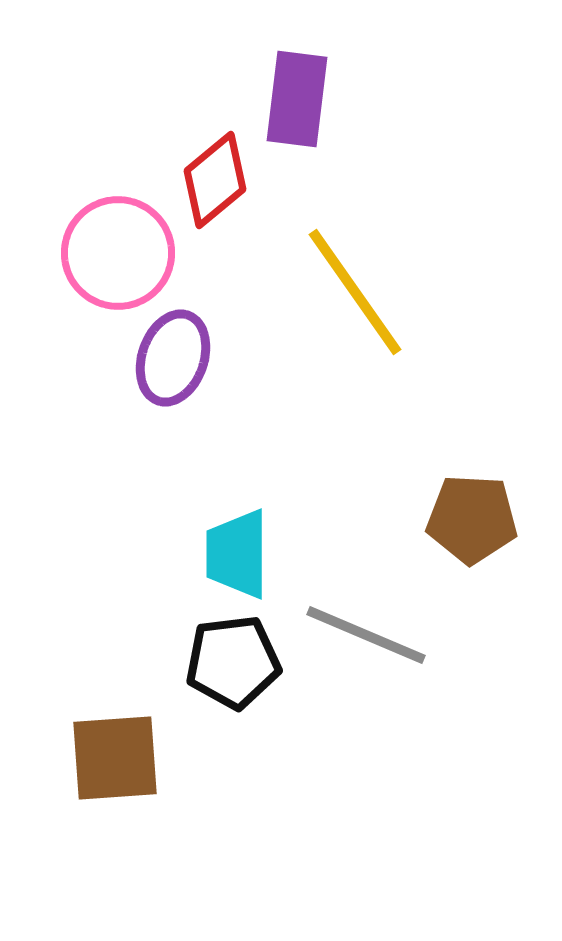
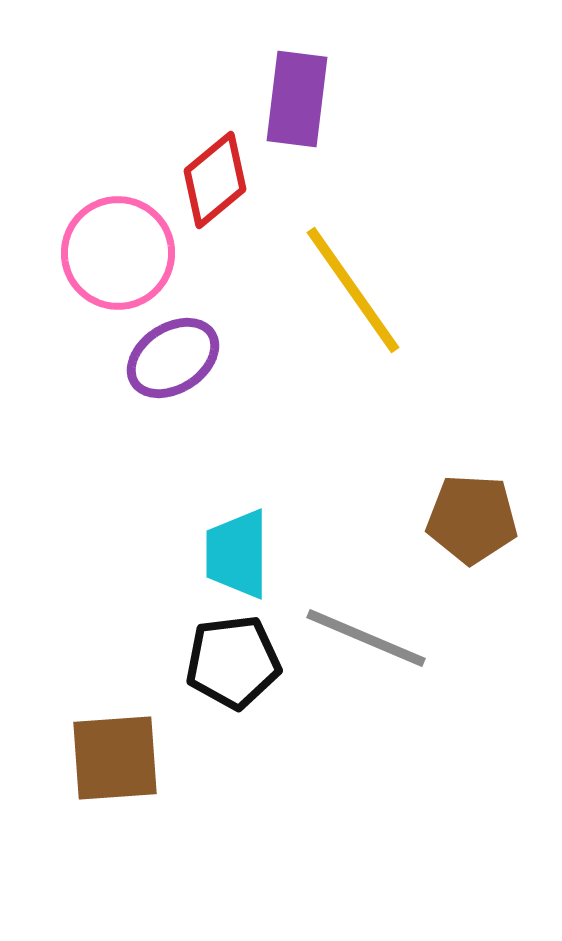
yellow line: moved 2 px left, 2 px up
purple ellipse: rotated 38 degrees clockwise
gray line: moved 3 px down
